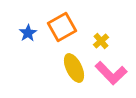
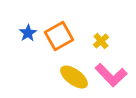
orange square: moved 3 px left, 9 px down
yellow ellipse: moved 9 px down; rotated 28 degrees counterclockwise
pink L-shape: moved 2 px down
